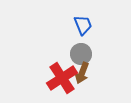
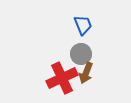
brown arrow: moved 4 px right
red cross: rotated 8 degrees clockwise
